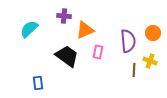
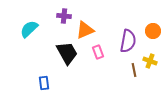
orange circle: moved 2 px up
purple semicircle: rotated 15 degrees clockwise
pink rectangle: rotated 32 degrees counterclockwise
black trapezoid: moved 3 px up; rotated 25 degrees clockwise
brown line: rotated 16 degrees counterclockwise
blue rectangle: moved 6 px right
